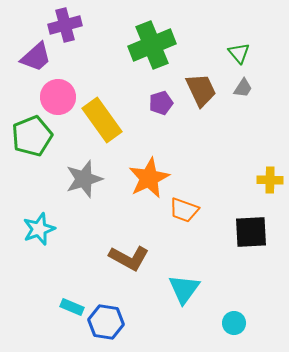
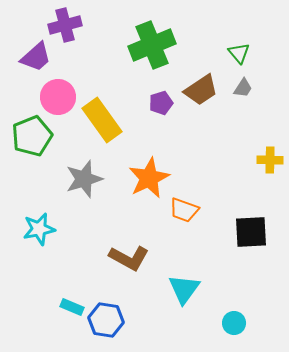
brown trapezoid: rotated 81 degrees clockwise
yellow cross: moved 20 px up
cyan star: rotated 8 degrees clockwise
blue hexagon: moved 2 px up
